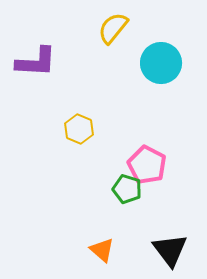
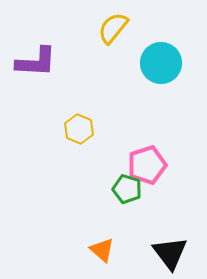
pink pentagon: rotated 27 degrees clockwise
black triangle: moved 3 px down
